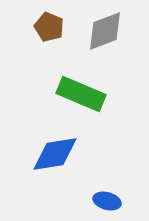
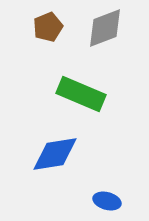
brown pentagon: moved 1 px left; rotated 28 degrees clockwise
gray diamond: moved 3 px up
